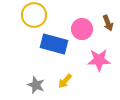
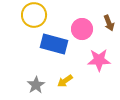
brown arrow: moved 1 px right
yellow arrow: rotated 14 degrees clockwise
gray star: rotated 18 degrees clockwise
